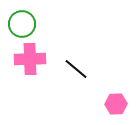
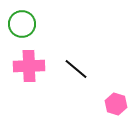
pink cross: moved 1 px left, 7 px down
pink hexagon: rotated 20 degrees clockwise
